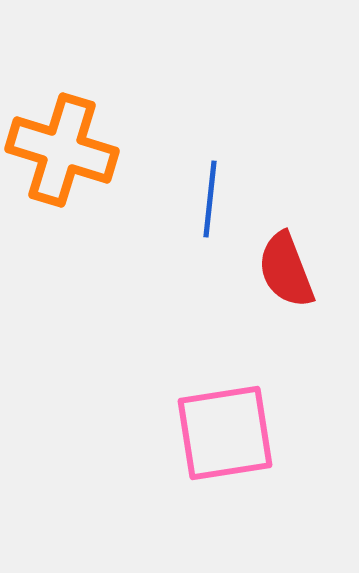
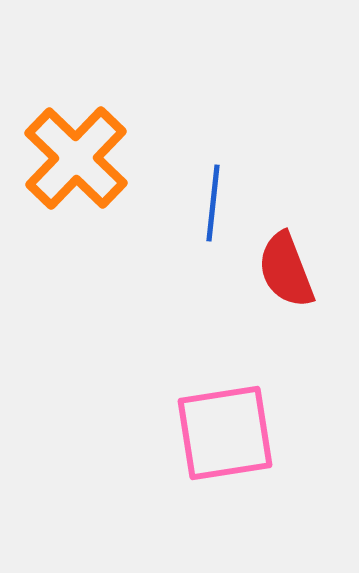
orange cross: moved 14 px right, 8 px down; rotated 27 degrees clockwise
blue line: moved 3 px right, 4 px down
